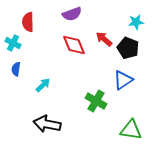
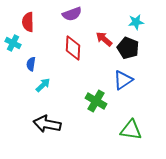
red diamond: moved 1 px left, 3 px down; rotated 25 degrees clockwise
blue semicircle: moved 15 px right, 5 px up
